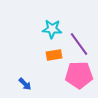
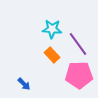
purple line: moved 1 px left
orange rectangle: moved 2 px left; rotated 56 degrees clockwise
blue arrow: moved 1 px left
